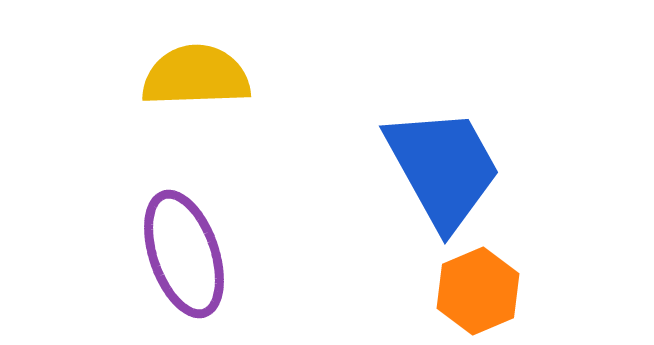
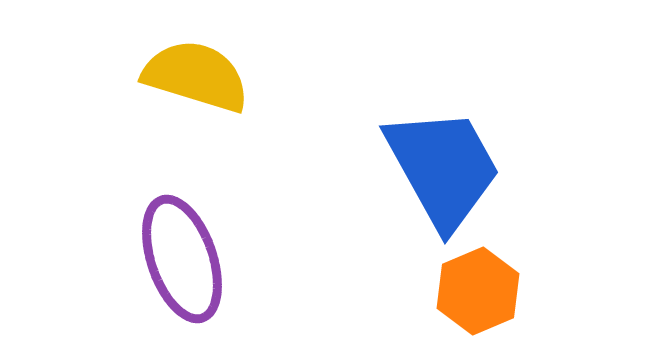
yellow semicircle: rotated 19 degrees clockwise
purple ellipse: moved 2 px left, 5 px down
